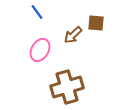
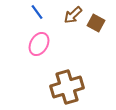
brown square: rotated 24 degrees clockwise
brown arrow: moved 20 px up
pink ellipse: moved 1 px left, 6 px up
